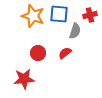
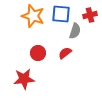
blue square: moved 2 px right
